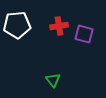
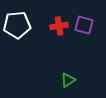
purple square: moved 9 px up
green triangle: moved 15 px right; rotated 35 degrees clockwise
